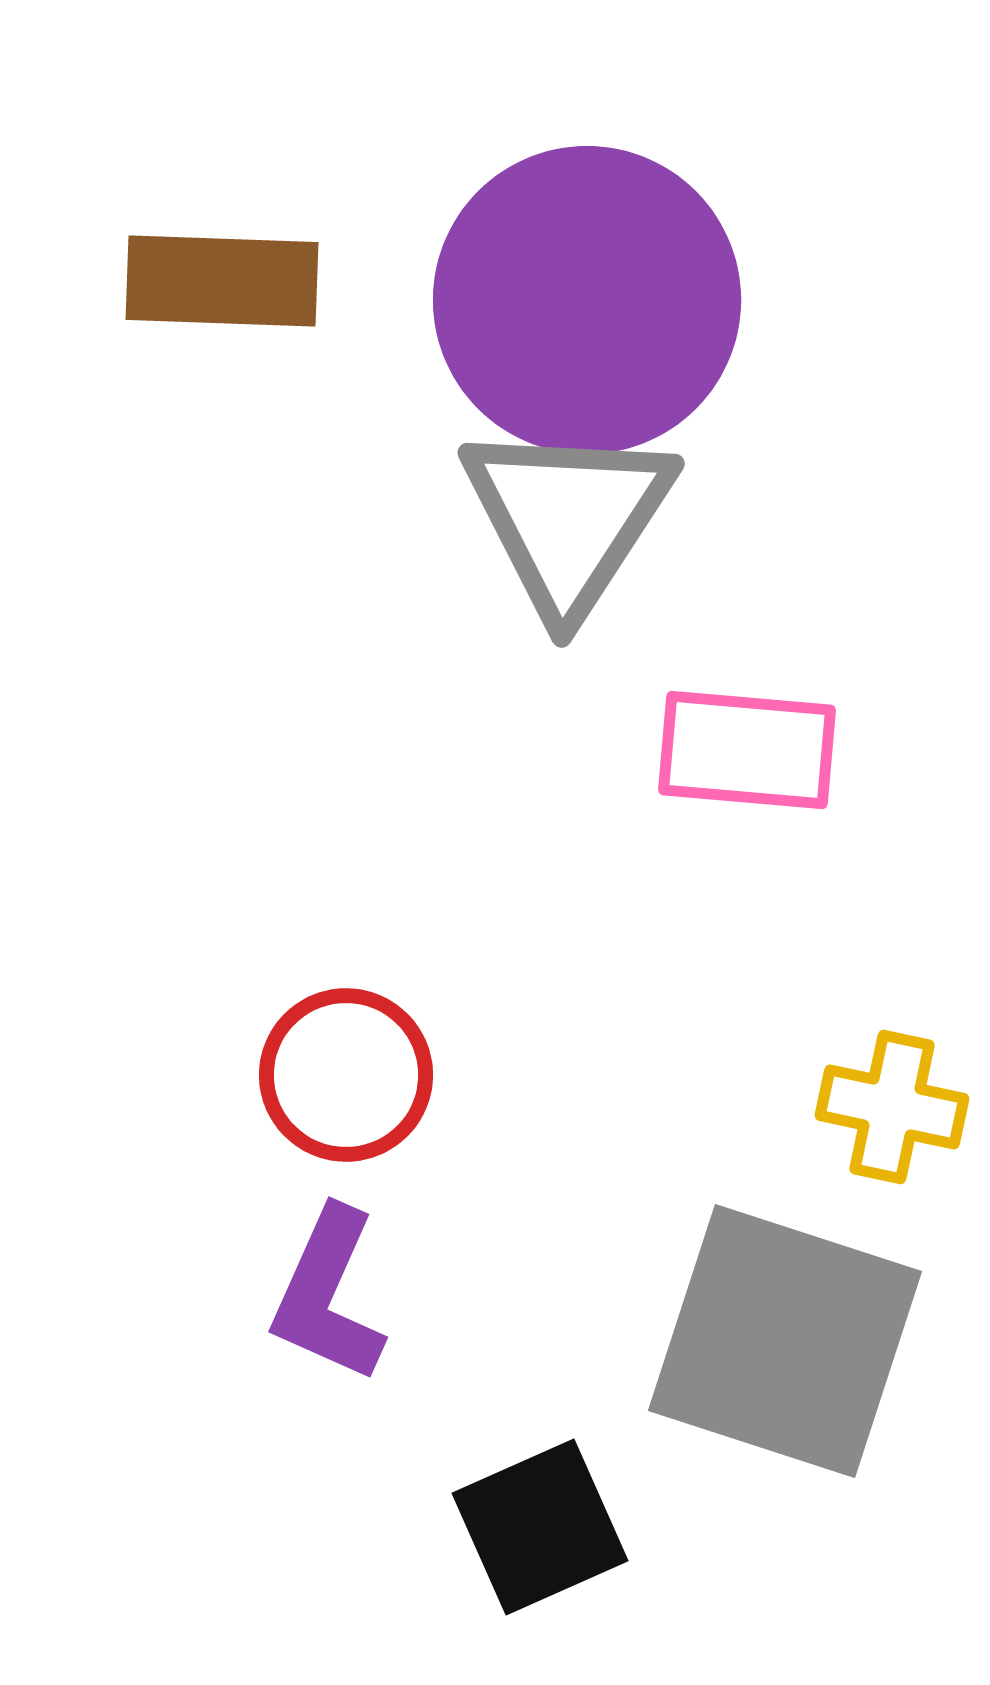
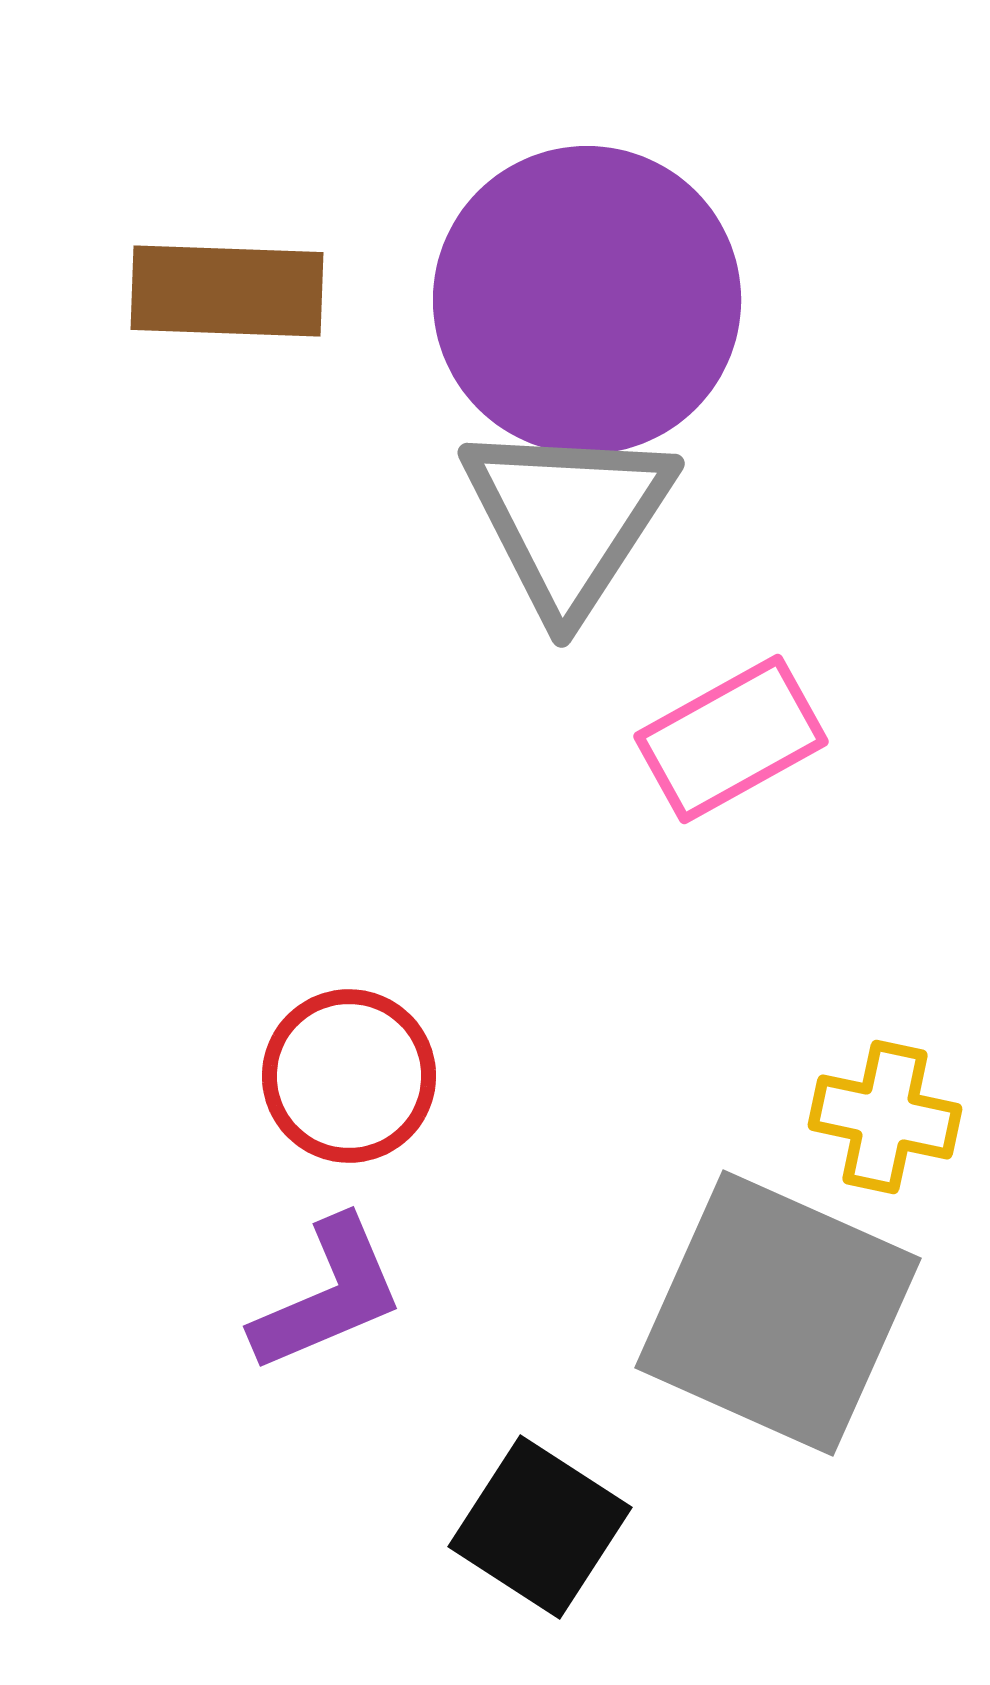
brown rectangle: moved 5 px right, 10 px down
pink rectangle: moved 16 px left, 11 px up; rotated 34 degrees counterclockwise
red circle: moved 3 px right, 1 px down
yellow cross: moved 7 px left, 10 px down
purple L-shape: rotated 137 degrees counterclockwise
gray square: moved 7 px left, 28 px up; rotated 6 degrees clockwise
black square: rotated 33 degrees counterclockwise
